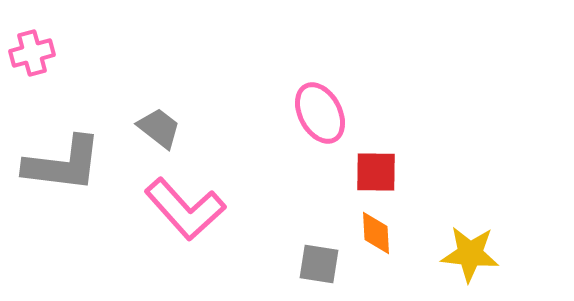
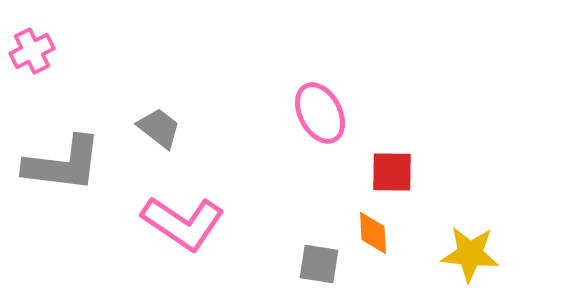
pink cross: moved 2 px up; rotated 12 degrees counterclockwise
red square: moved 16 px right
pink L-shape: moved 2 px left, 14 px down; rotated 14 degrees counterclockwise
orange diamond: moved 3 px left
